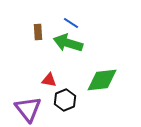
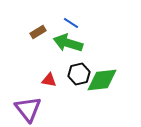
brown rectangle: rotated 63 degrees clockwise
black hexagon: moved 14 px right, 26 px up; rotated 10 degrees clockwise
